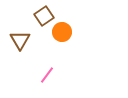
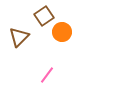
brown triangle: moved 1 px left, 3 px up; rotated 15 degrees clockwise
